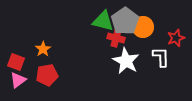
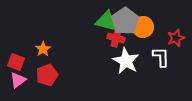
green triangle: moved 3 px right
red pentagon: rotated 10 degrees counterclockwise
